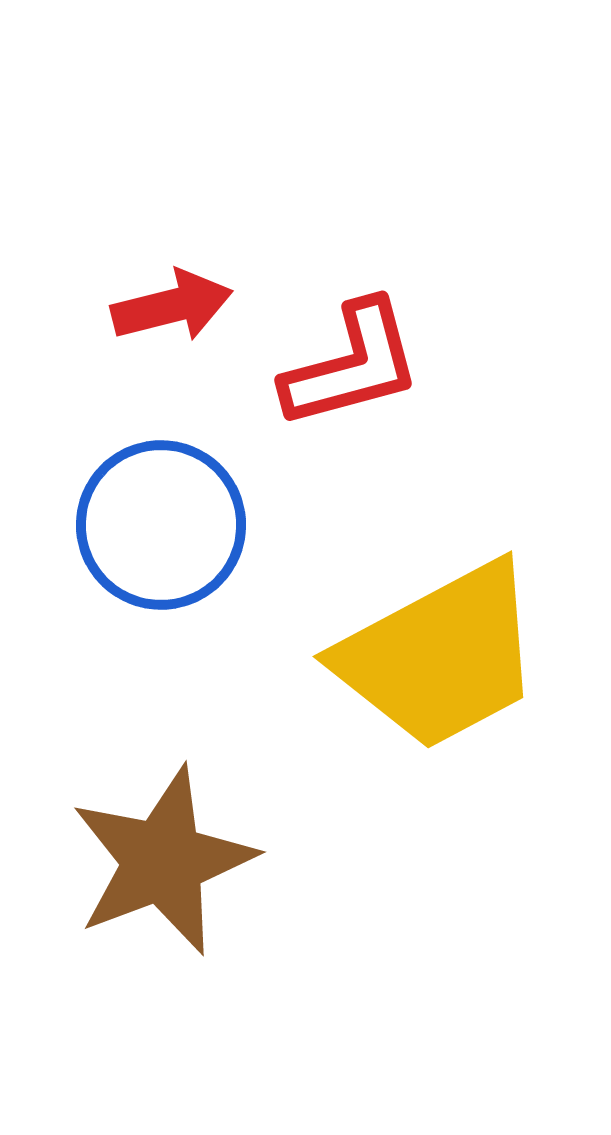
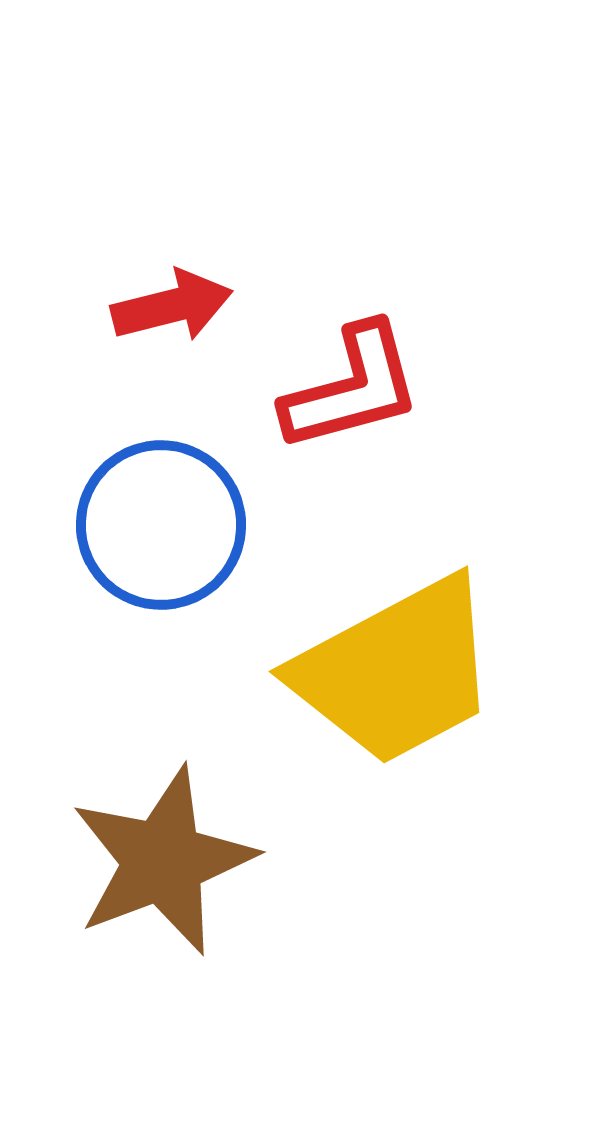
red L-shape: moved 23 px down
yellow trapezoid: moved 44 px left, 15 px down
